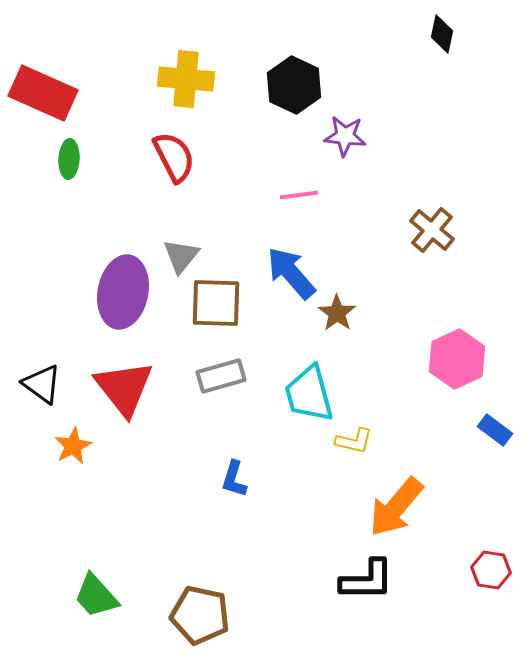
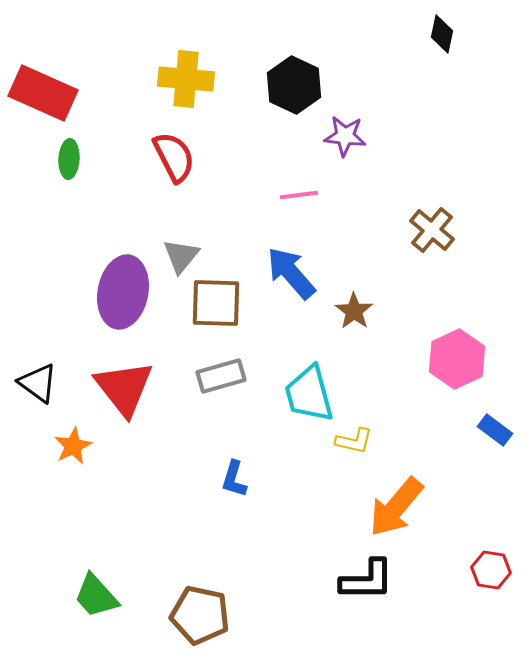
brown star: moved 17 px right, 2 px up
black triangle: moved 4 px left, 1 px up
